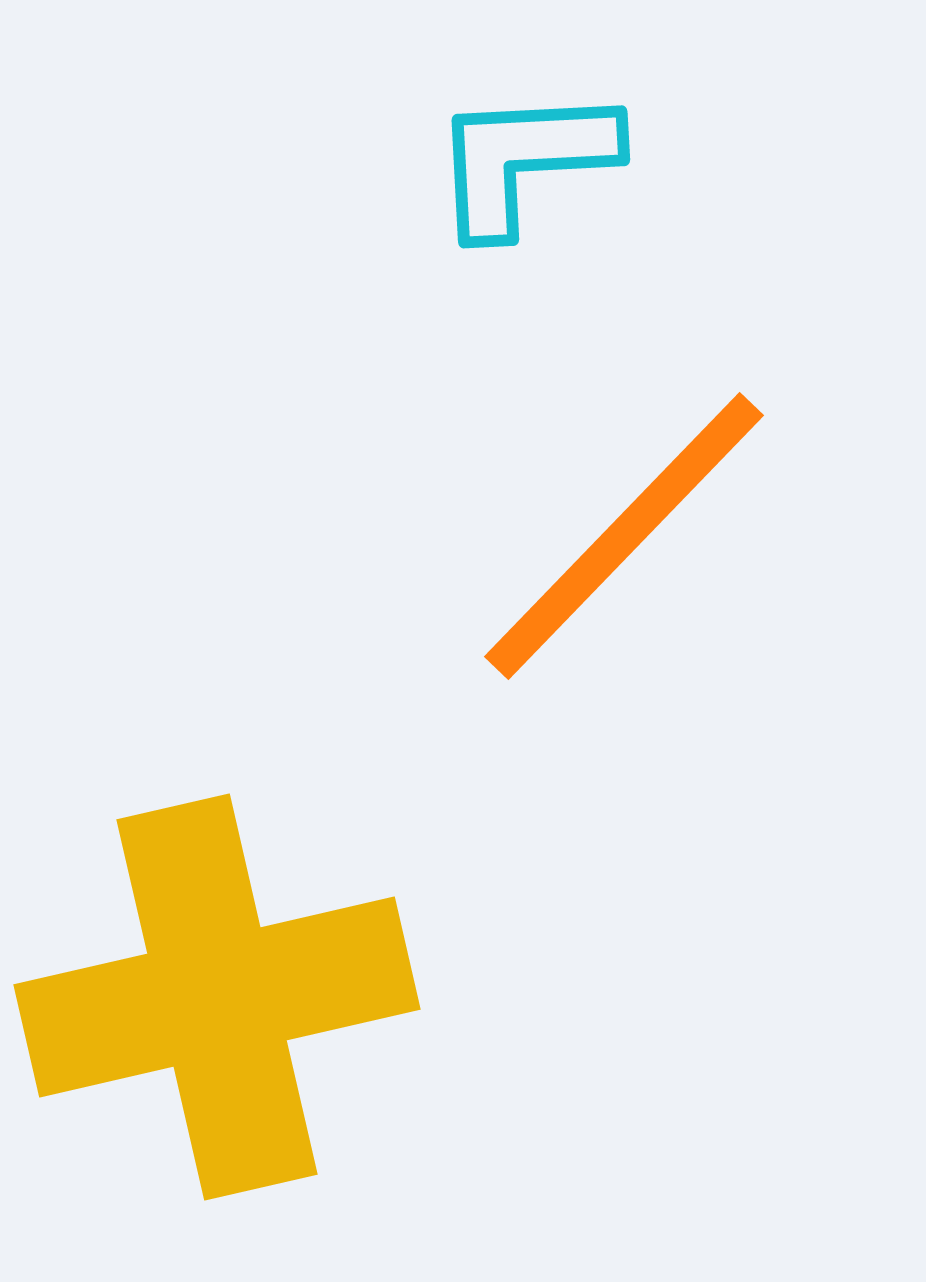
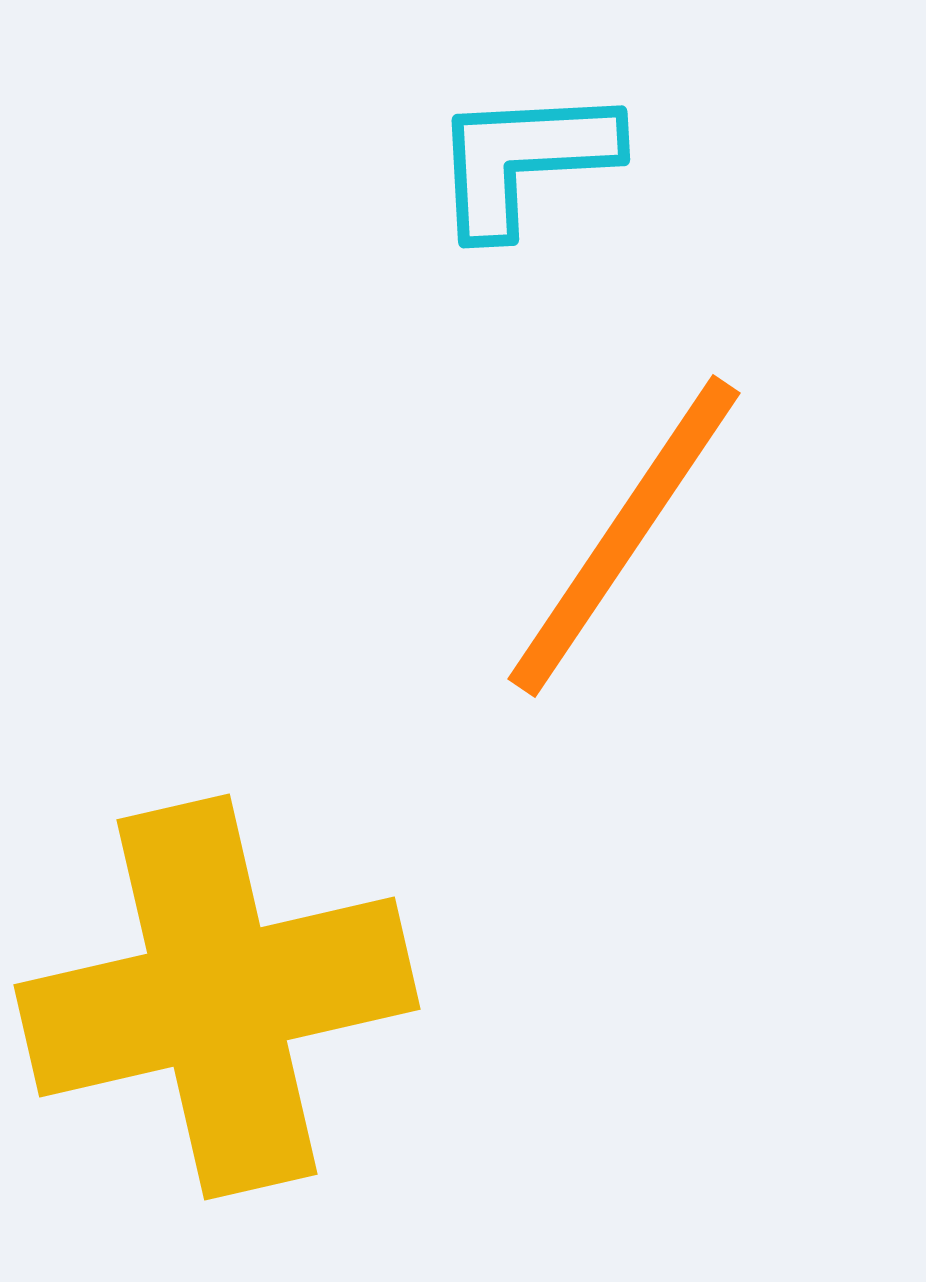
orange line: rotated 10 degrees counterclockwise
